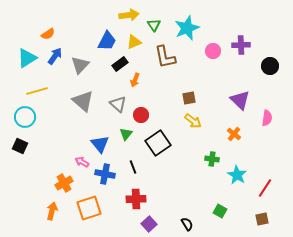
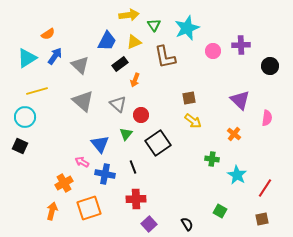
gray triangle at (80, 65): rotated 30 degrees counterclockwise
